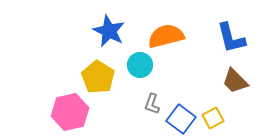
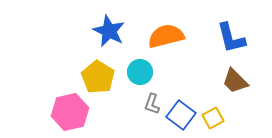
cyan circle: moved 7 px down
blue square: moved 4 px up
